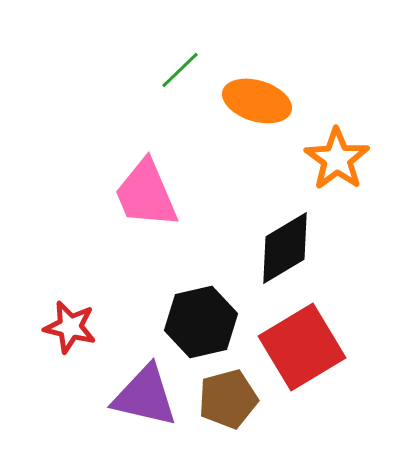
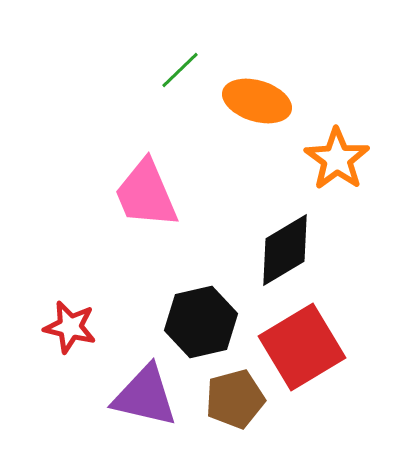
black diamond: moved 2 px down
brown pentagon: moved 7 px right
